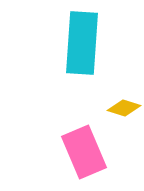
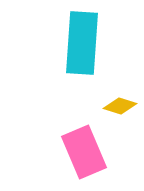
yellow diamond: moved 4 px left, 2 px up
